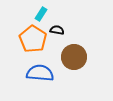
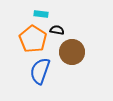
cyan rectangle: rotated 64 degrees clockwise
brown circle: moved 2 px left, 5 px up
blue semicircle: moved 2 px up; rotated 76 degrees counterclockwise
